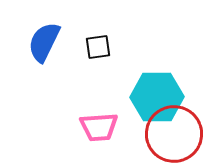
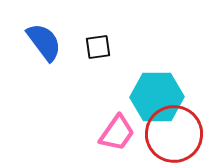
blue semicircle: rotated 117 degrees clockwise
pink trapezoid: moved 18 px right, 6 px down; rotated 51 degrees counterclockwise
